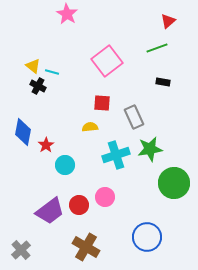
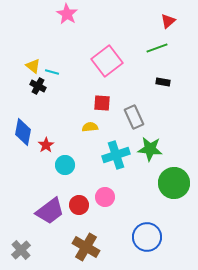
green star: rotated 15 degrees clockwise
